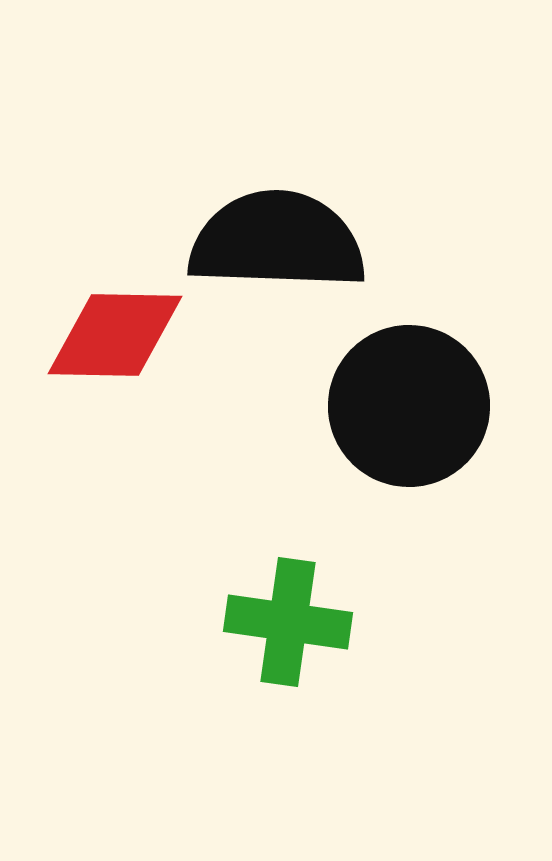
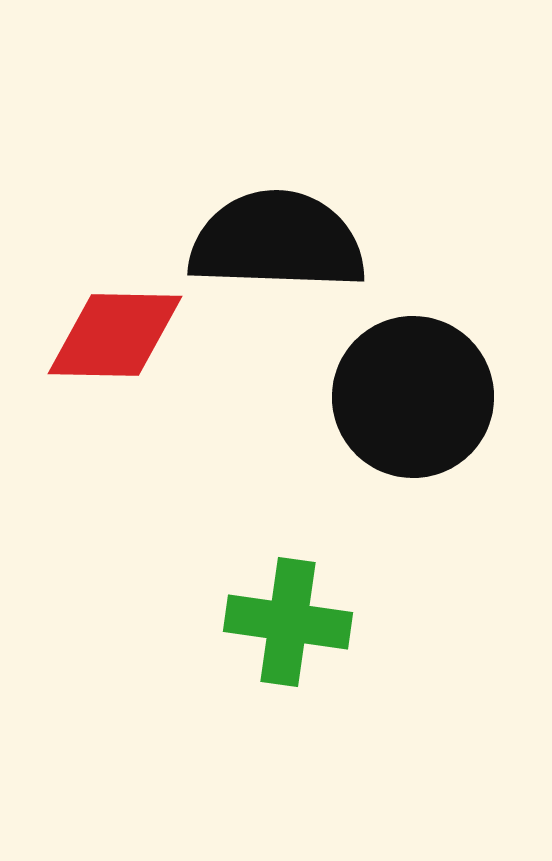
black circle: moved 4 px right, 9 px up
